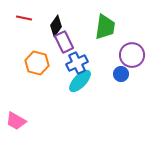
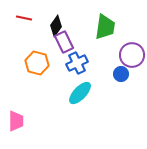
cyan ellipse: moved 12 px down
pink trapezoid: rotated 120 degrees counterclockwise
